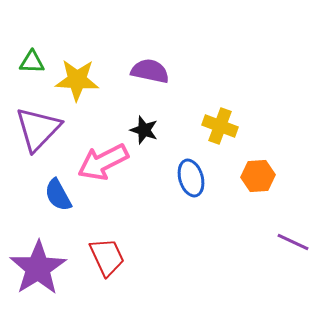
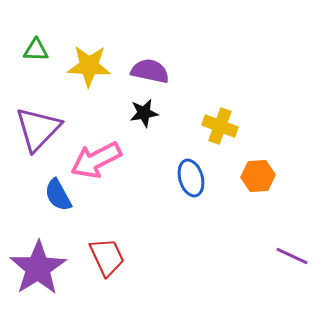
green triangle: moved 4 px right, 12 px up
yellow star: moved 12 px right, 14 px up
black star: moved 17 px up; rotated 28 degrees counterclockwise
pink arrow: moved 7 px left, 2 px up
purple line: moved 1 px left, 14 px down
